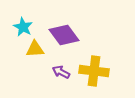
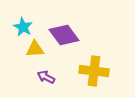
purple arrow: moved 15 px left, 5 px down
